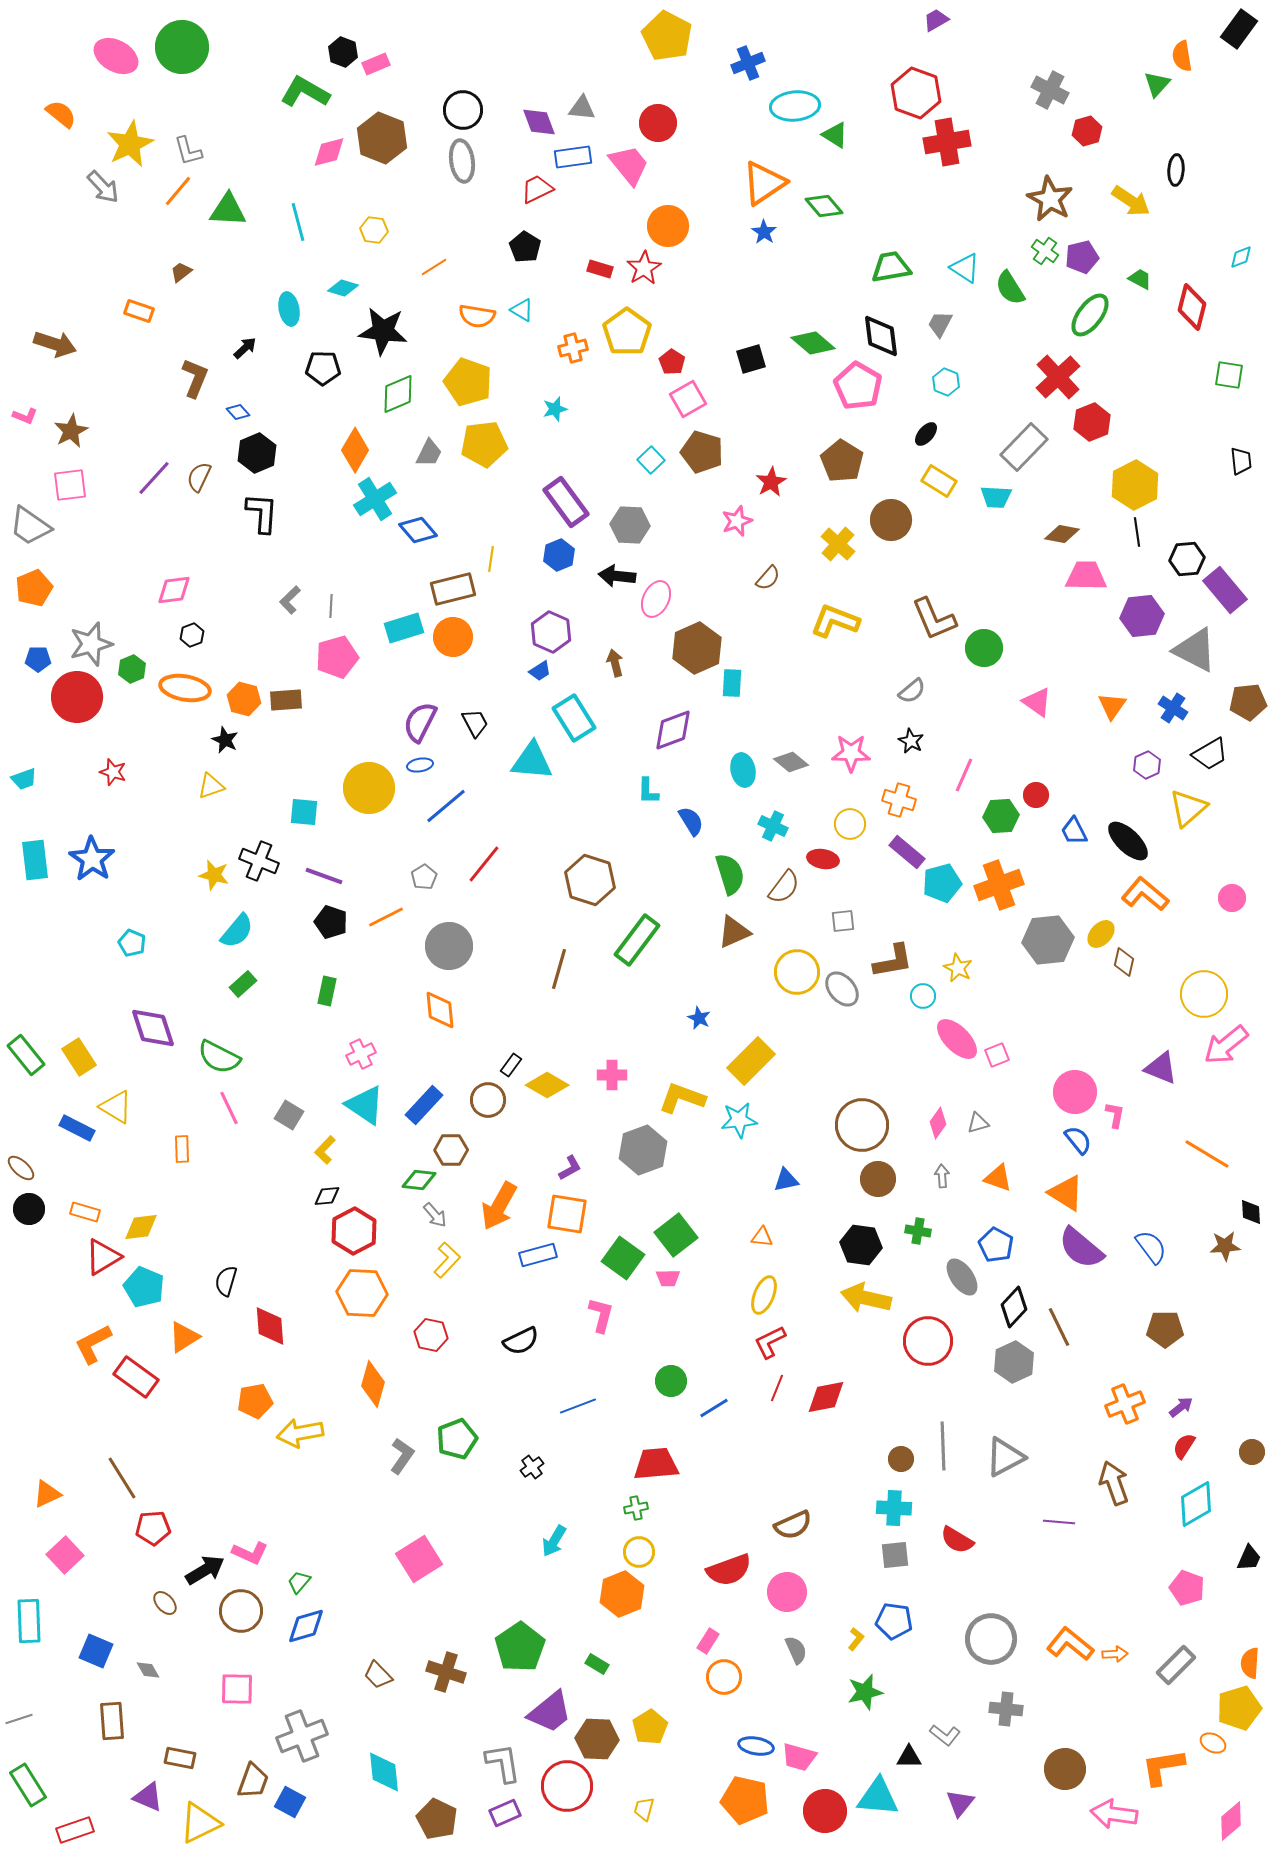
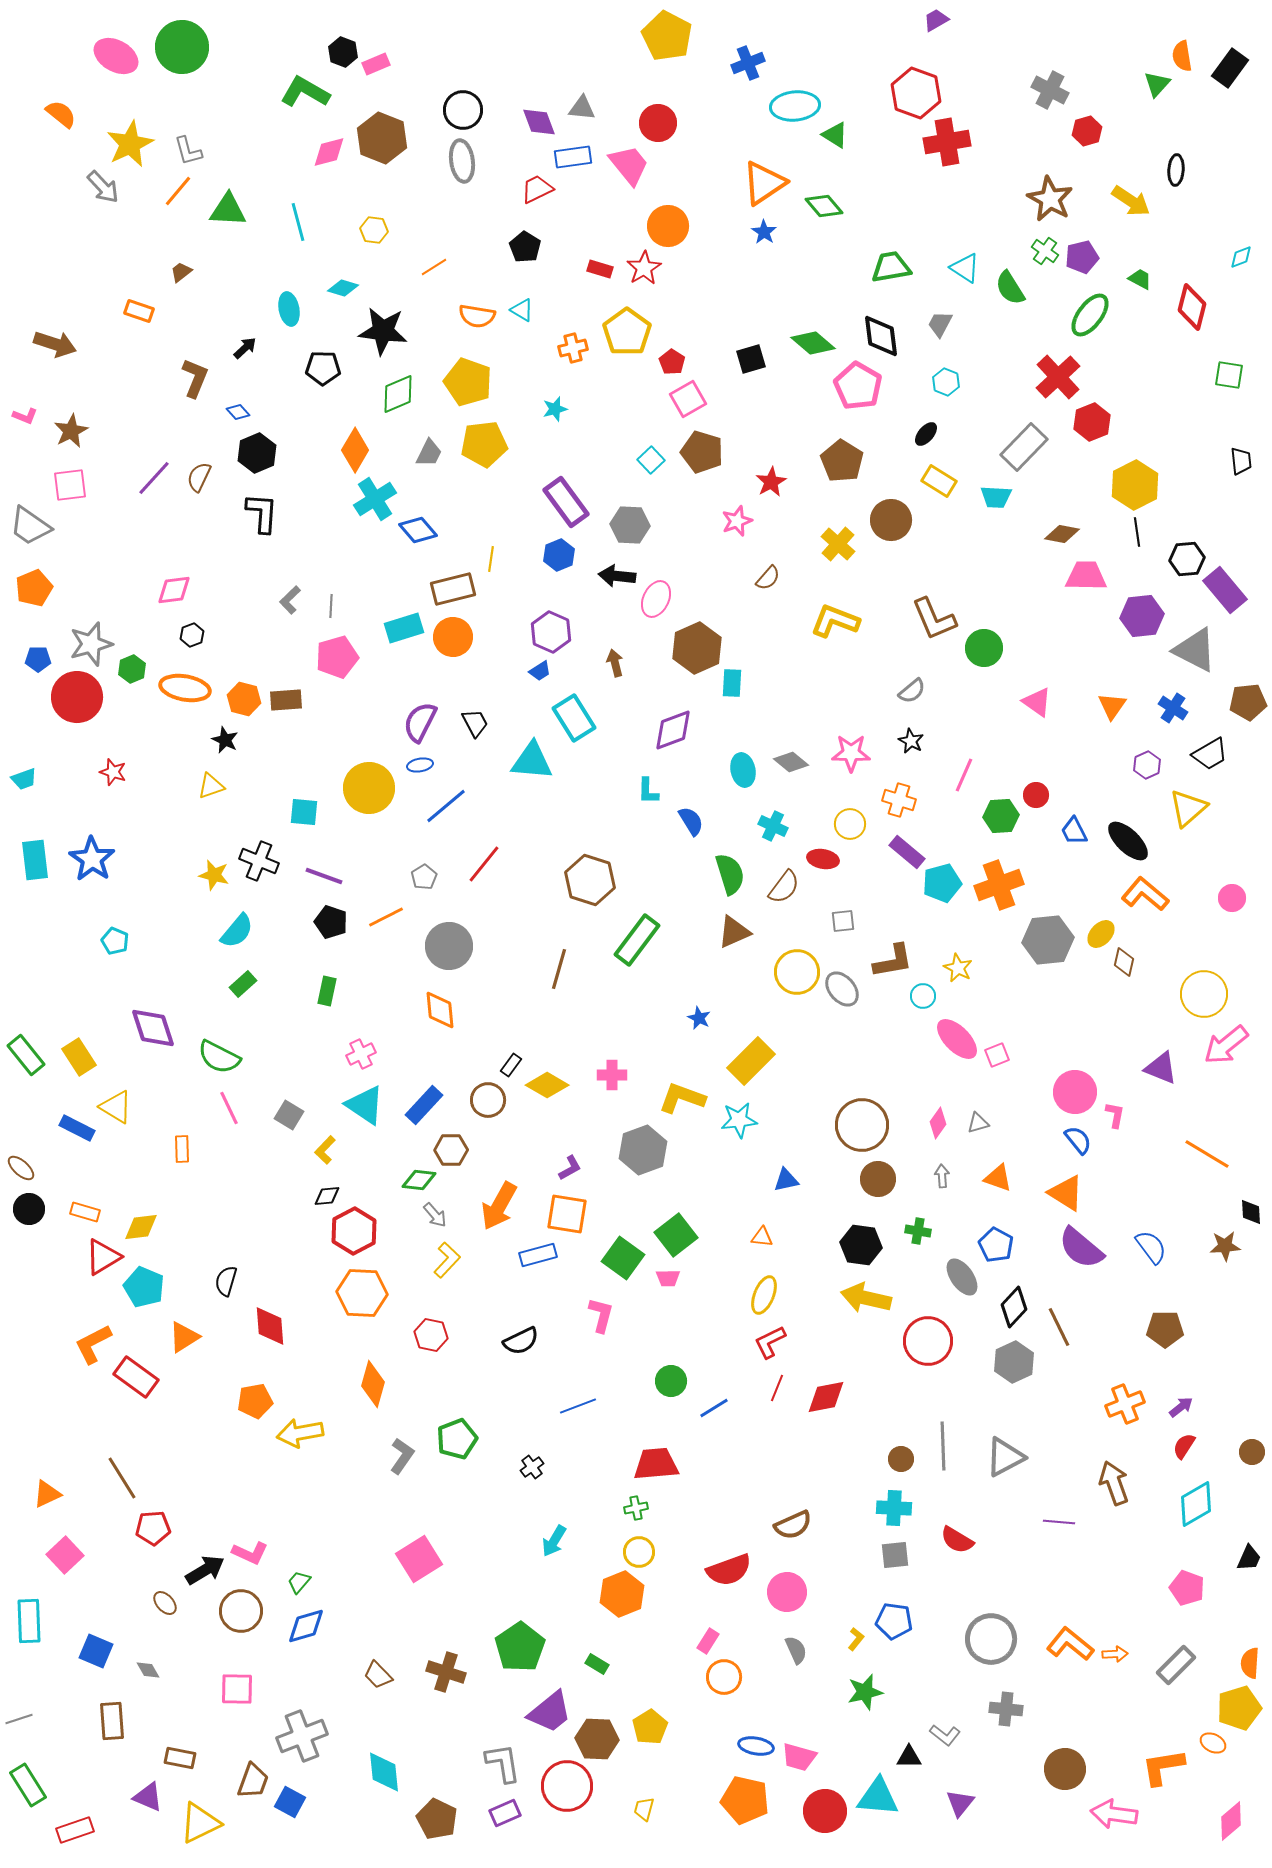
black rectangle at (1239, 29): moved 9 px left, 39 px down
cyan pentagon at (132, 943): moved 17 px left, 2 px up
